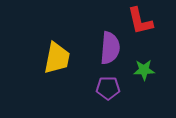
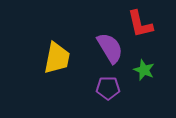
red L-shape: moved 3 px down
purple semicircle: rotated 36 degrees counterclockwise
green star: rotated 25 degrees clockwise
